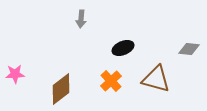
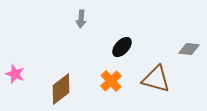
black ellipse: moved 1 px left, 1 px up; rotated 25 degrees counterclockwise
pink star: rotated 24 degrees clockwise
